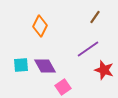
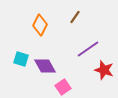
brown line: moved 20 px left
orange diamond: moved 1 px up
cyan square: moved 6 px up; rotated 21 degrees clockwise
